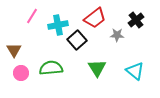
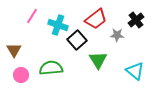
red trapezoid: moved 1 px right, 1 px down
cyan cross: rotated 30 degrees clockwise
green triangle: moved 1 px right, 8 px up
pink circle: moved 2 px down
